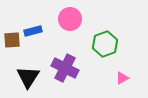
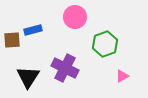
pink circle: moved 5 px right, 2 px up
blue rectangle: moved 1 px up
pink triangle: moved 2 px up
